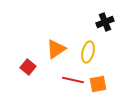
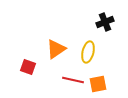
red square: rotated 21 degrees counterclockwise
